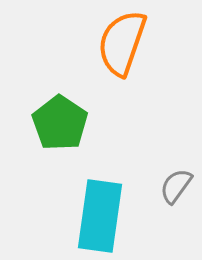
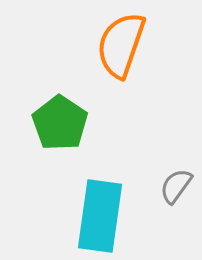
orange semicircle: moved 1 px left, 2 px down
